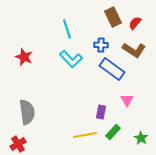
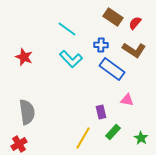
brown rectangle: rotated 30 degrees counterclockwise
cyan line: rotated 36 degrees counterclockwise
pink triangle: rotated 48 degrees counterclockwise
purple rectangle: rotated 24 degrees counterclockwise
yellow line: moved 2 px left, 3 px down; rotated 50 degrees counterclockwise
red cross: moved 1 px right
